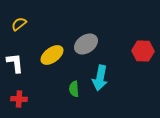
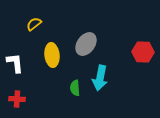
yellow semicircle: moved 15 px right
gray ellipse: rotated 20 degrees counterclockwise
red hexagon: moved 1 px down
yellow ellipse: rotated 60 degrees counterclockwise
green semicircle: moved 1 px right, 1 px up
red cross: moved 2 px left
